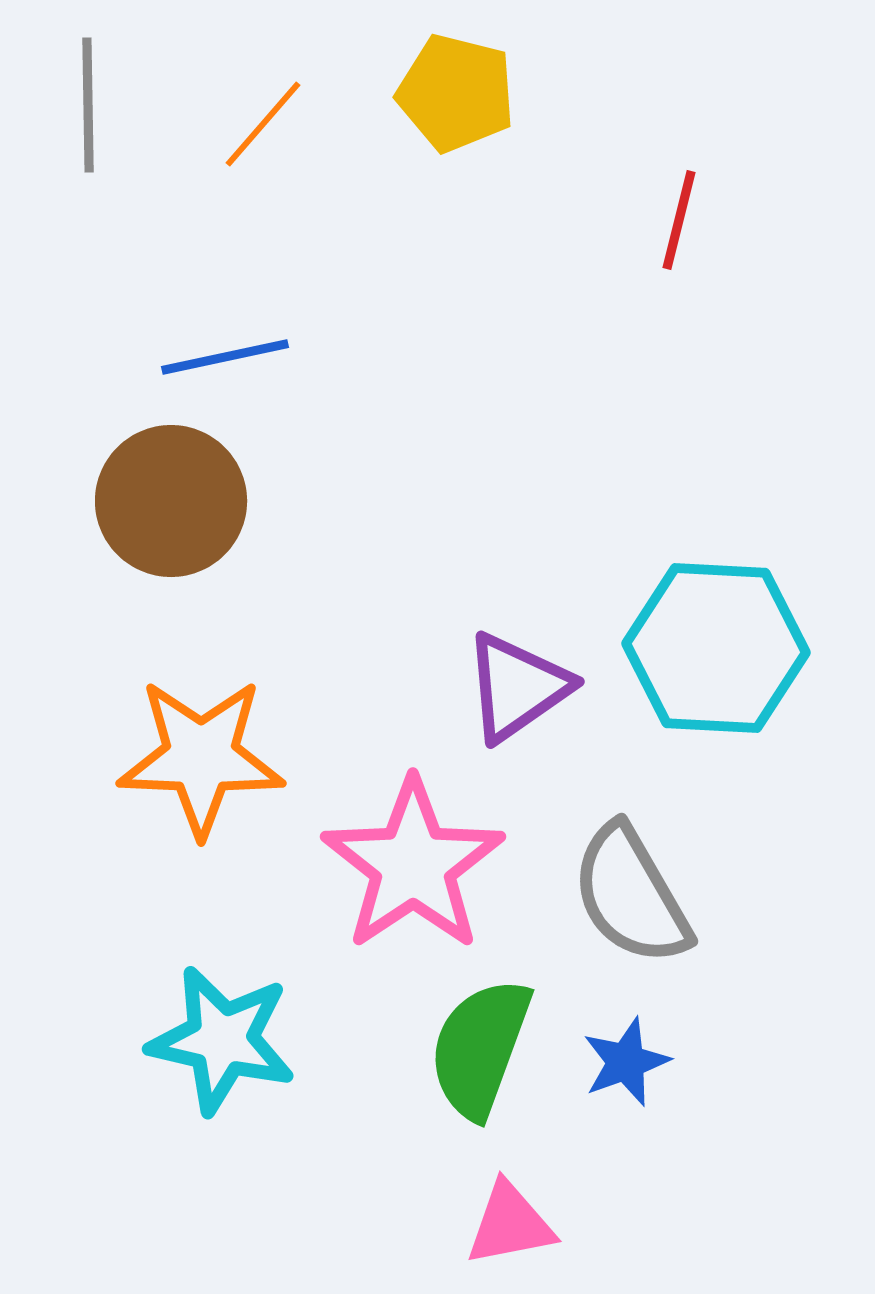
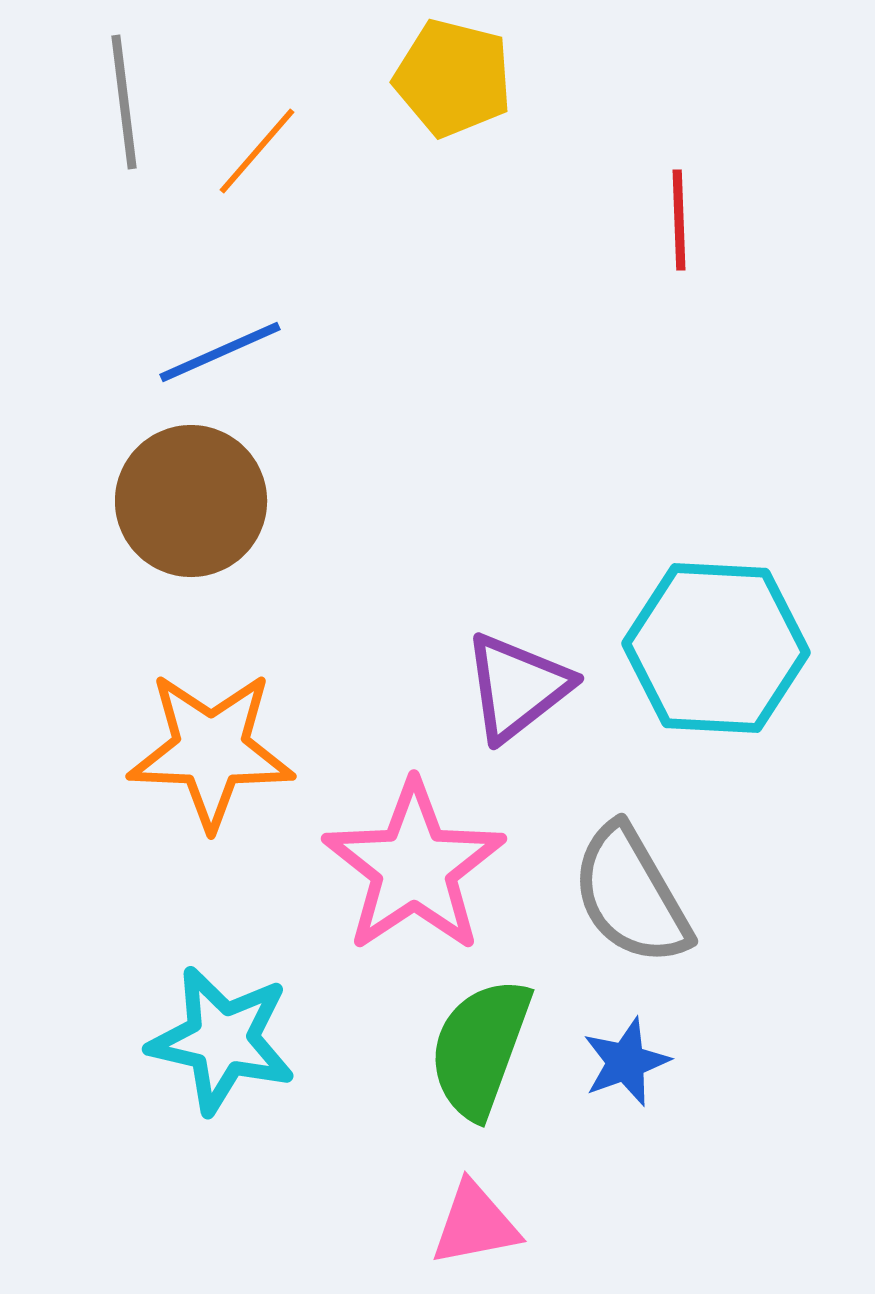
yellow pentagon: moved 3 px left, 15 px up
gray line: moved 36 px right, 3 px up; rotated 6 degrees counterclockwise
orange line: moved 6 px left, 27 px down
red line: rotated 16 degrees counterclockwise
blue line: moved 5 px left, 5 px up; rotated 12 degrees counterclockwise
brown circle: moved 20 px right
purple triangle: rotated 3 degrees counterclockwise
orange star: moved 10 px right, 7 px up
pink star: moved 1 px right, 2 px down
pink triangle: moved 35 px left
